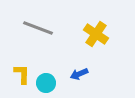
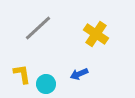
gray line: rotated 64 degrees counterclockwise
yellow L-shape: rotated 10 degrees counterclockwise
cyan circle: moved 1 px down
